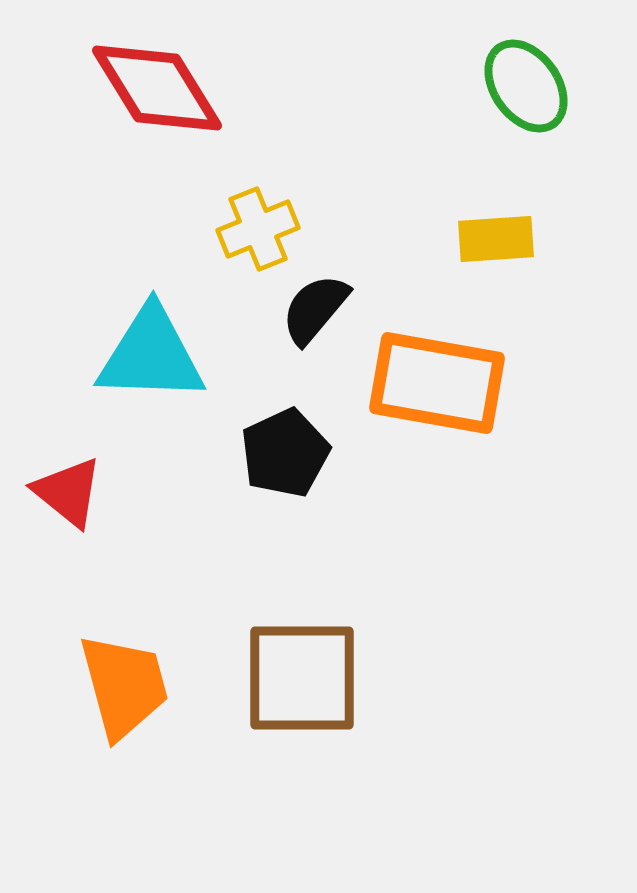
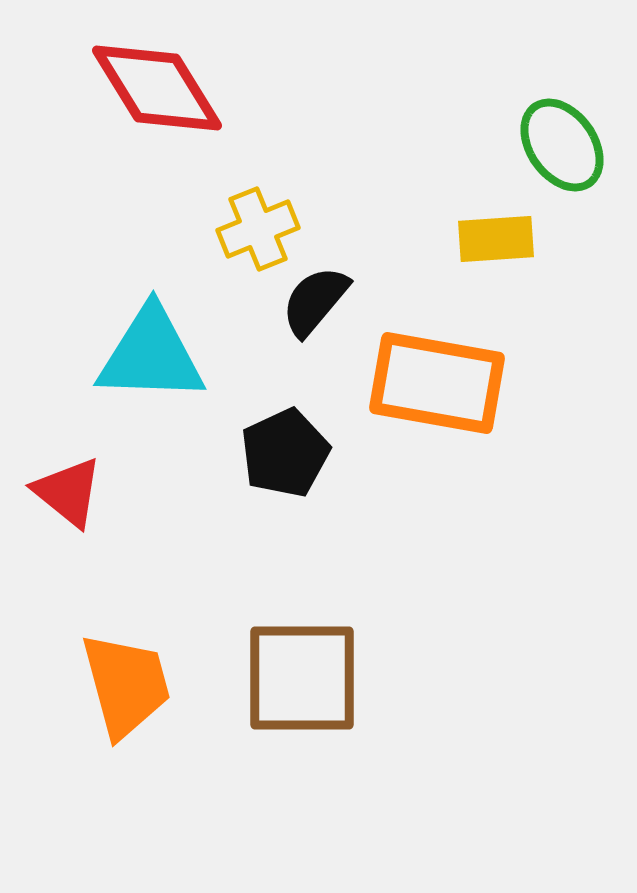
green ellipse: moved 36 px right, 59 px down
black semicircle: moved 8 px up
orange trapezoid: moved 2 px right, 1 px up
